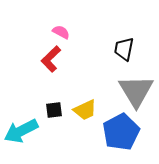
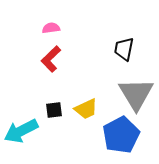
pink semicircle: moved 10 px left, 4 px up; rotated 36 degrees counterclockwise
gray triangle: moved 3 px down
yellow trapezoid: moved 1 px right, 1 px up
blue pentagon: moved 3 px down
